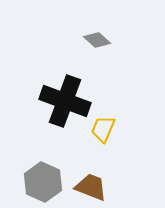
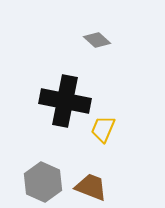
black cross: rotated 9 degrees counterclockwise
